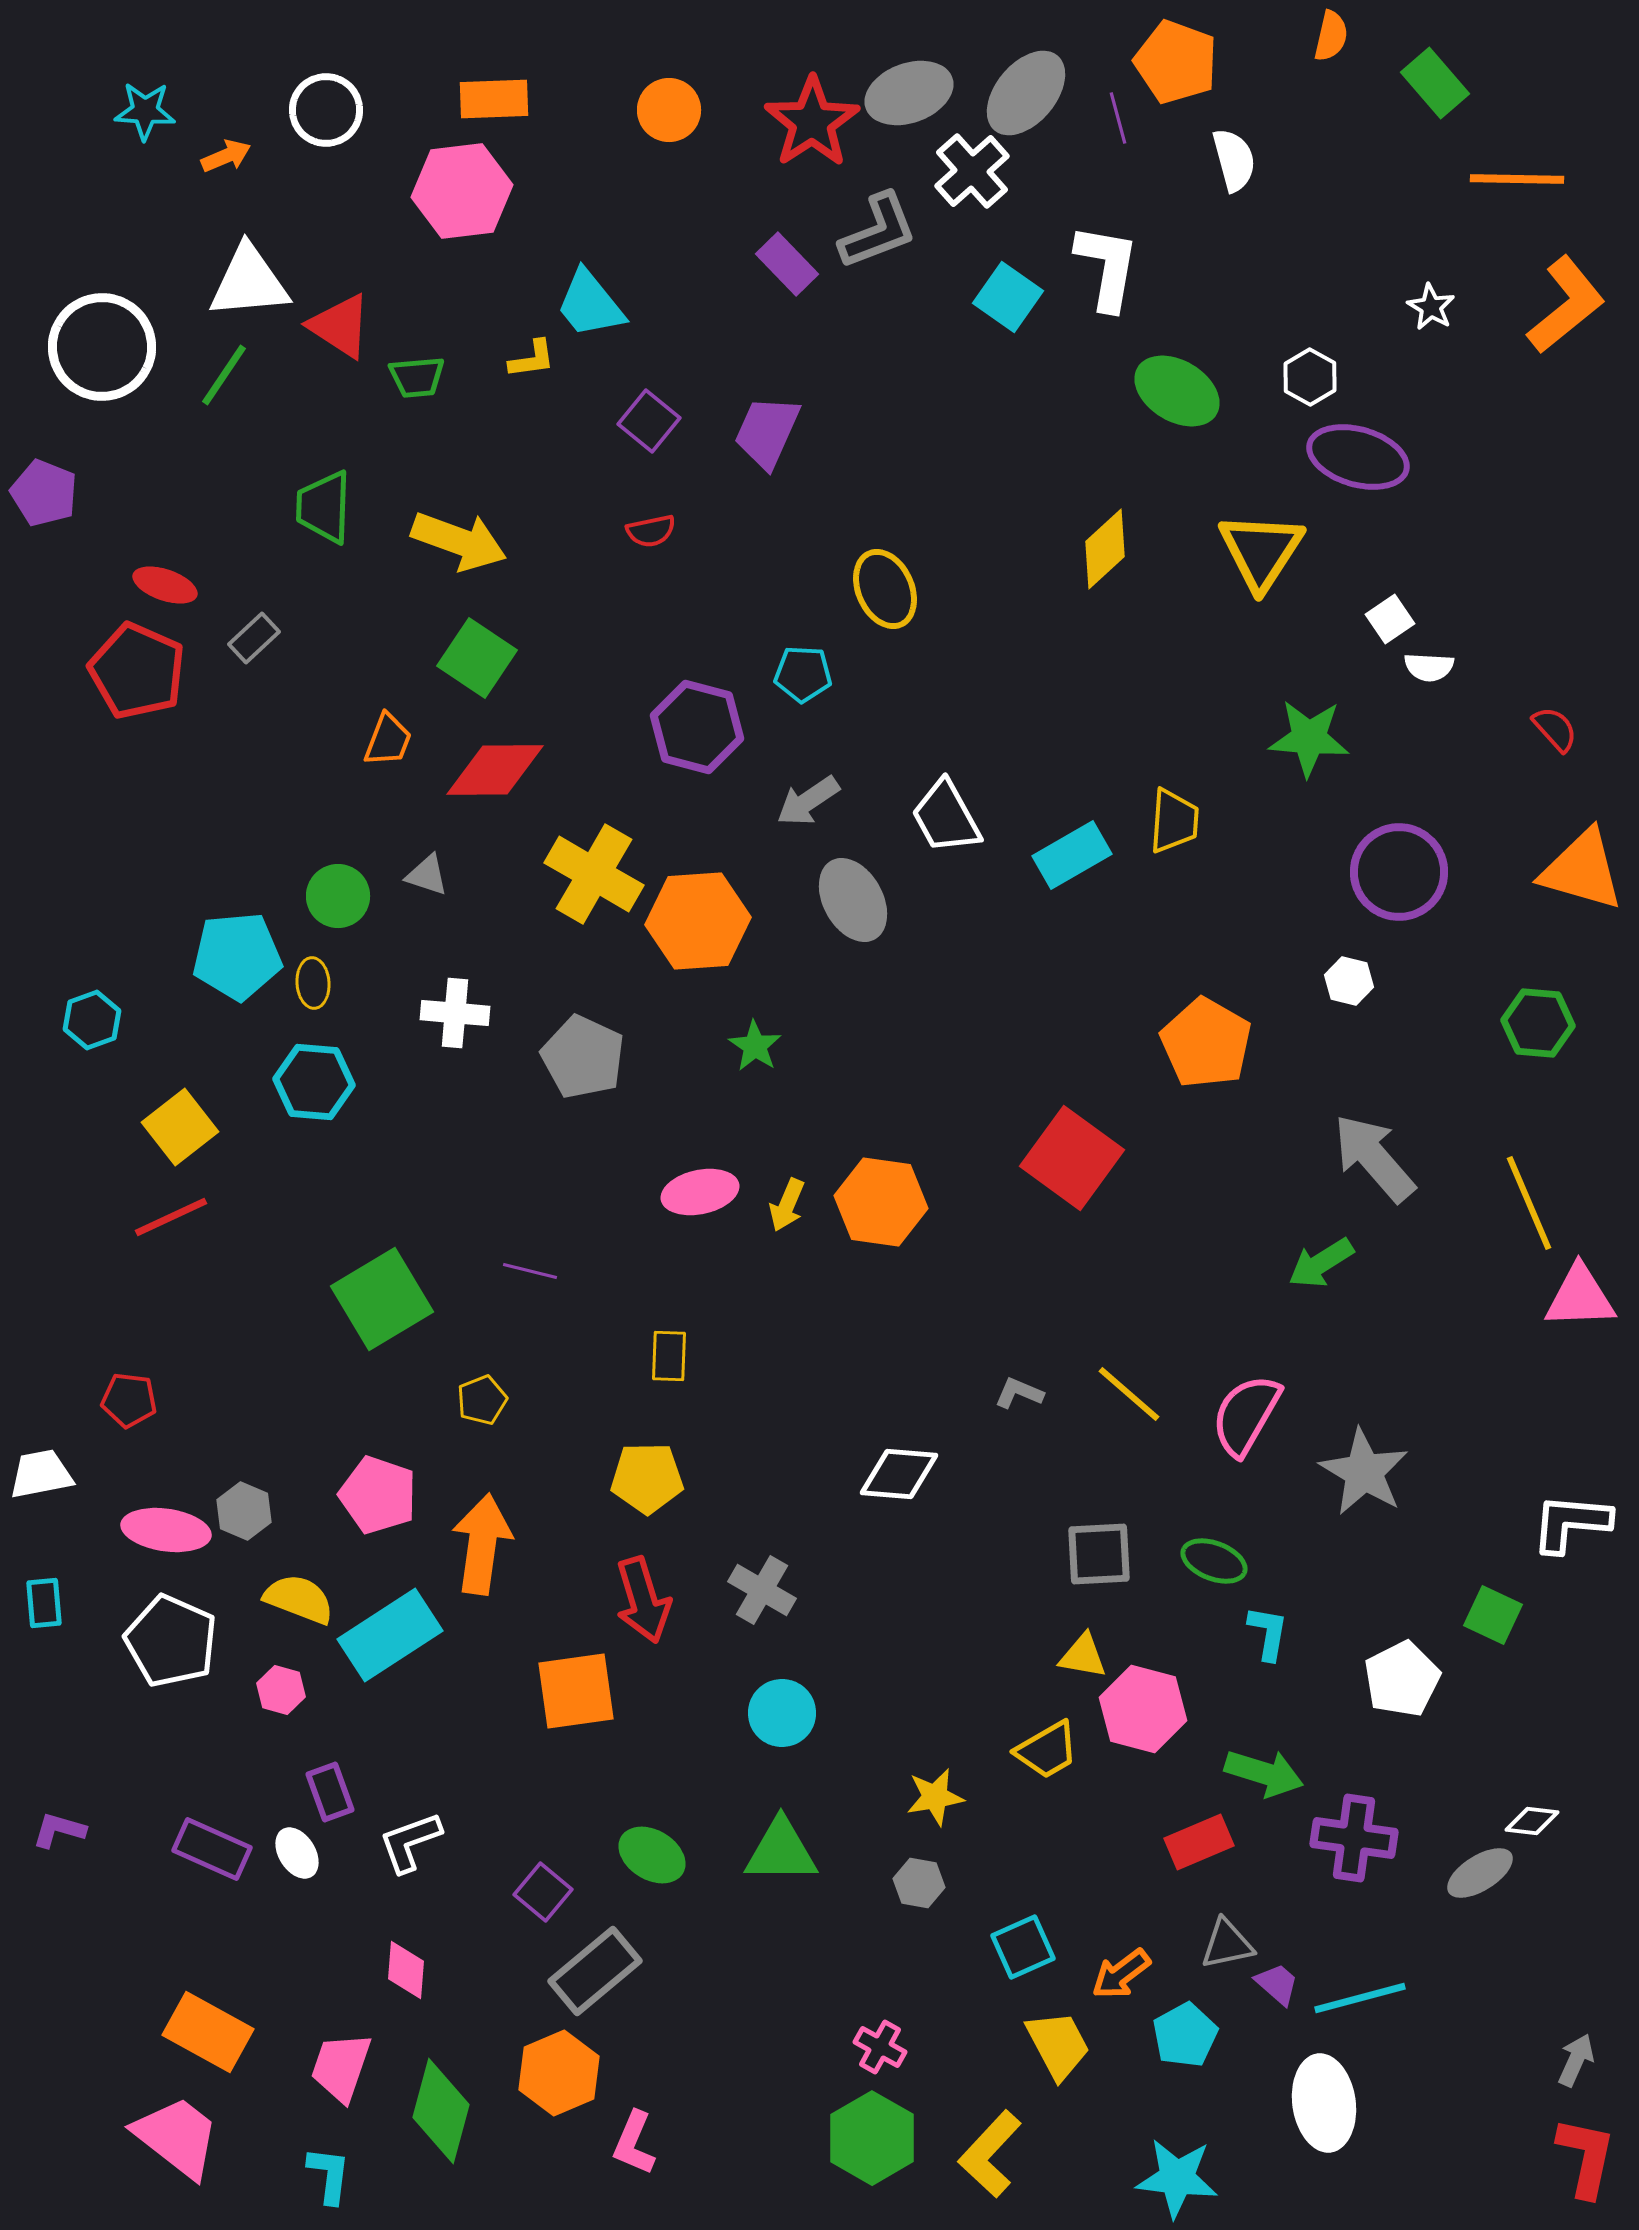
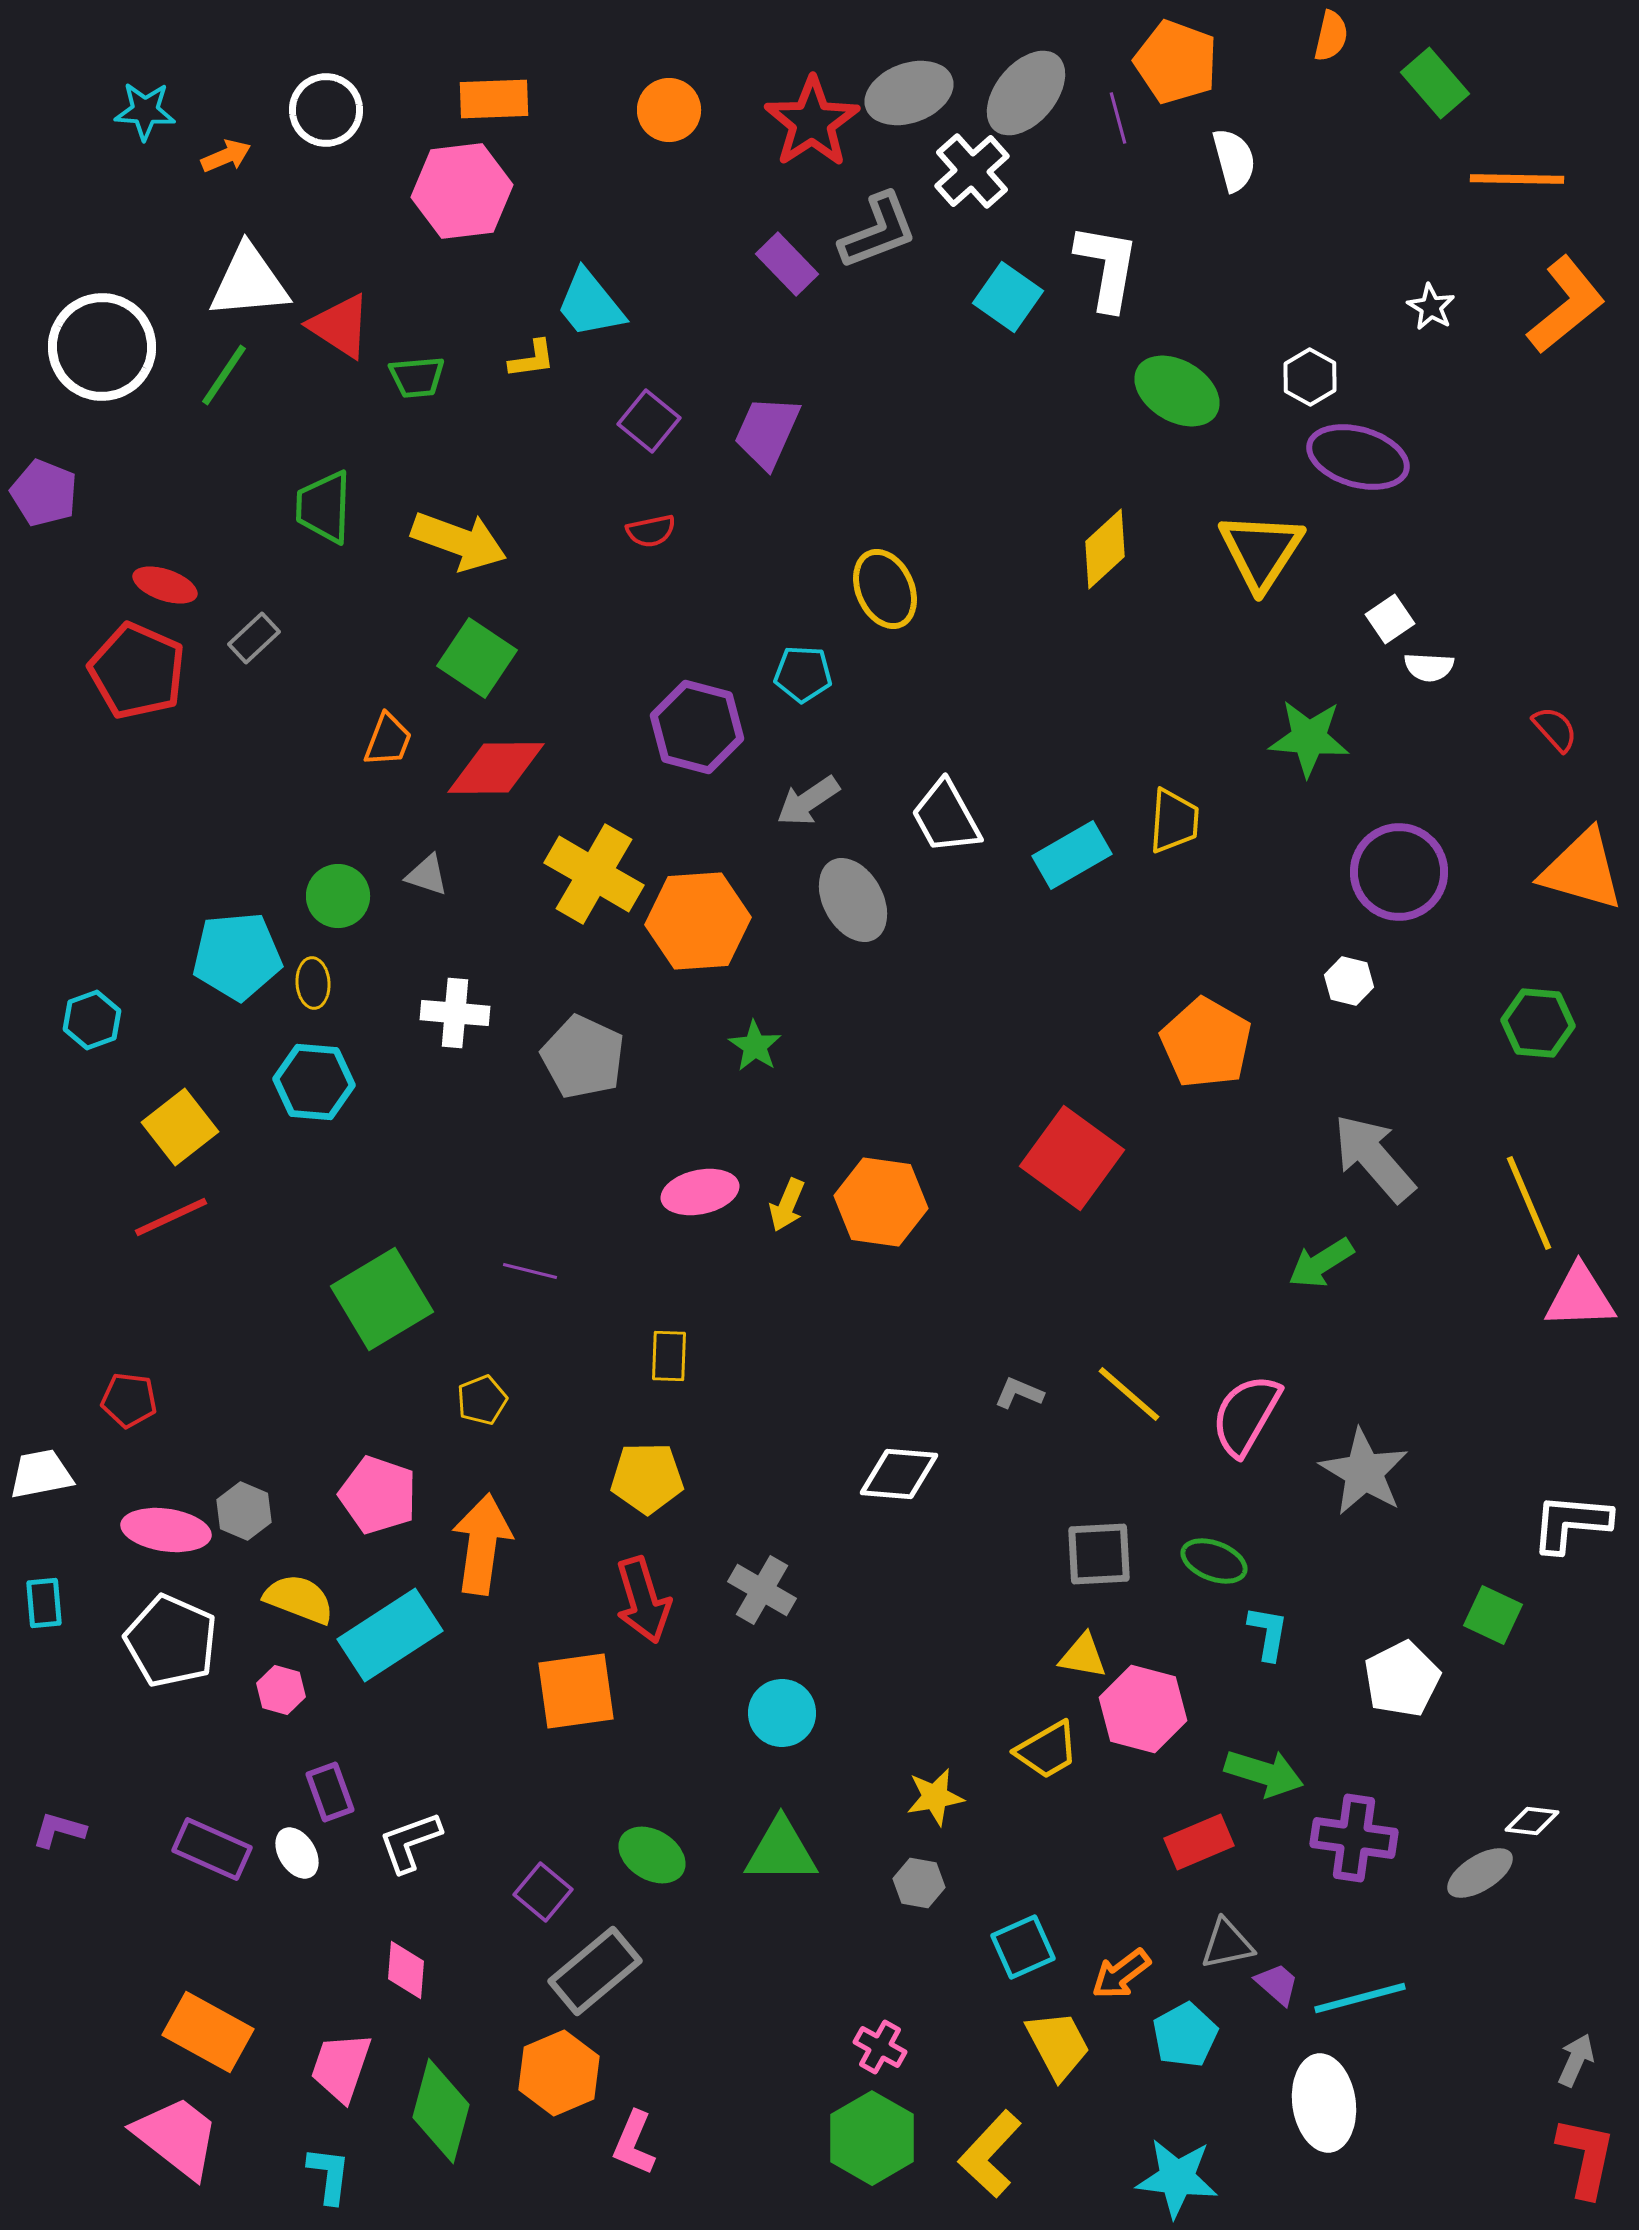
red diamond at (495, 770): moved 1 px right, 2 px up
